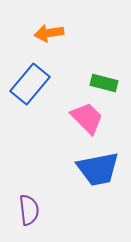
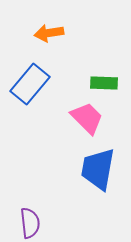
green rectangle: rotated 12 degrees counterclockwise
blue trapezoid: rotated 111 degrees clockwise
purple semicircle: moved 1 px right, 13 px down
